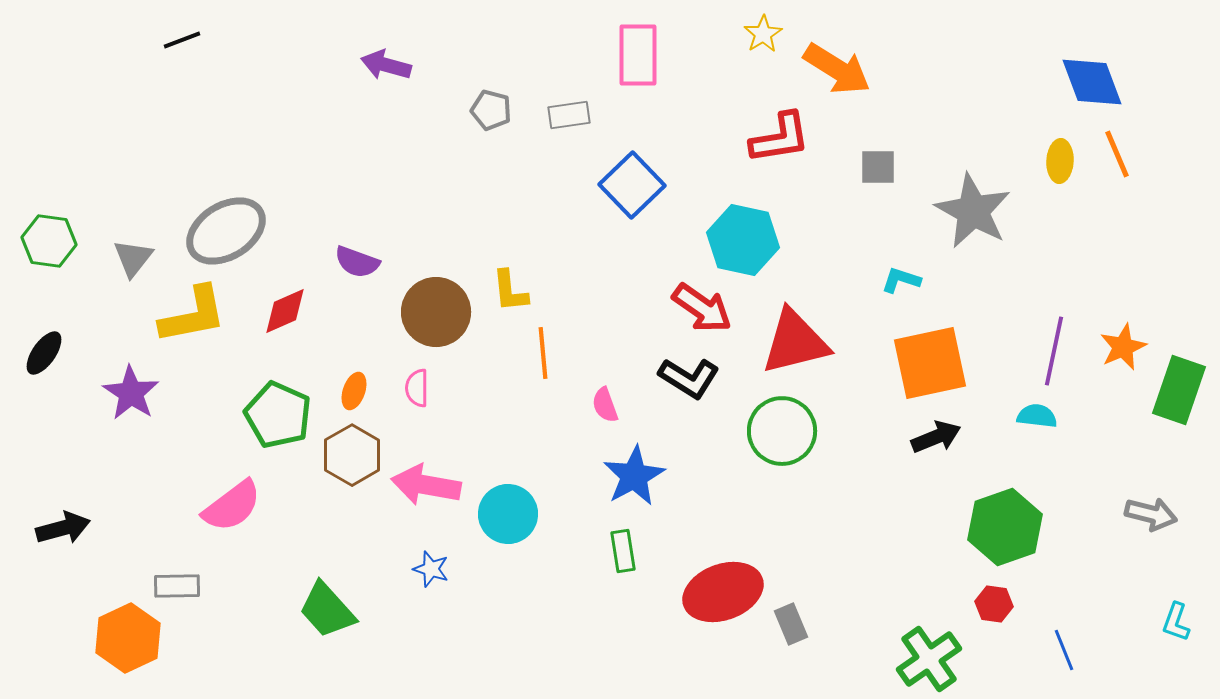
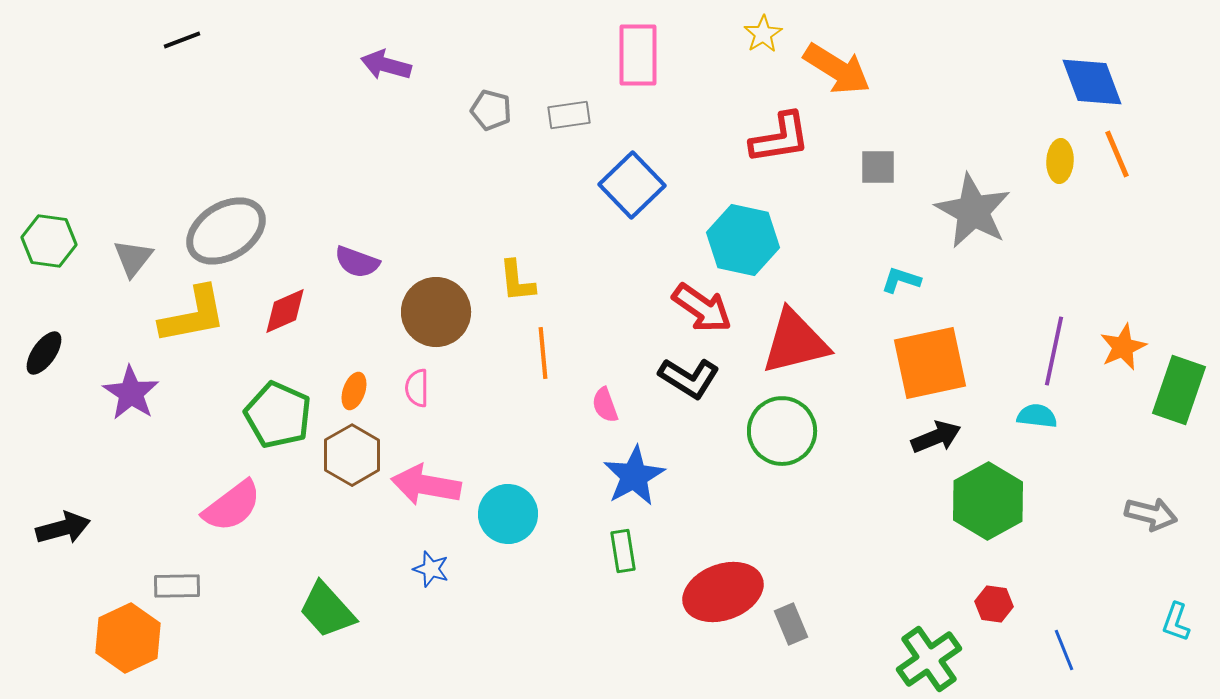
yellow L-shape at (510, 291): moved 7 px right, 10 px up
green hexagon at (1005, 527): moved 17 px left, 26 px up; rotated 10 degrees counterclockwise
